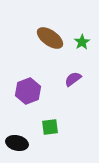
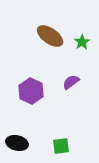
brown ellipse: moved 2 px up
purple semicircle: moved 2 px left, 3 px down
purple hexagon: moved 3 px right; rotated 15 degrees counterclockwise
green square: moved 11 px right, 19 px down
